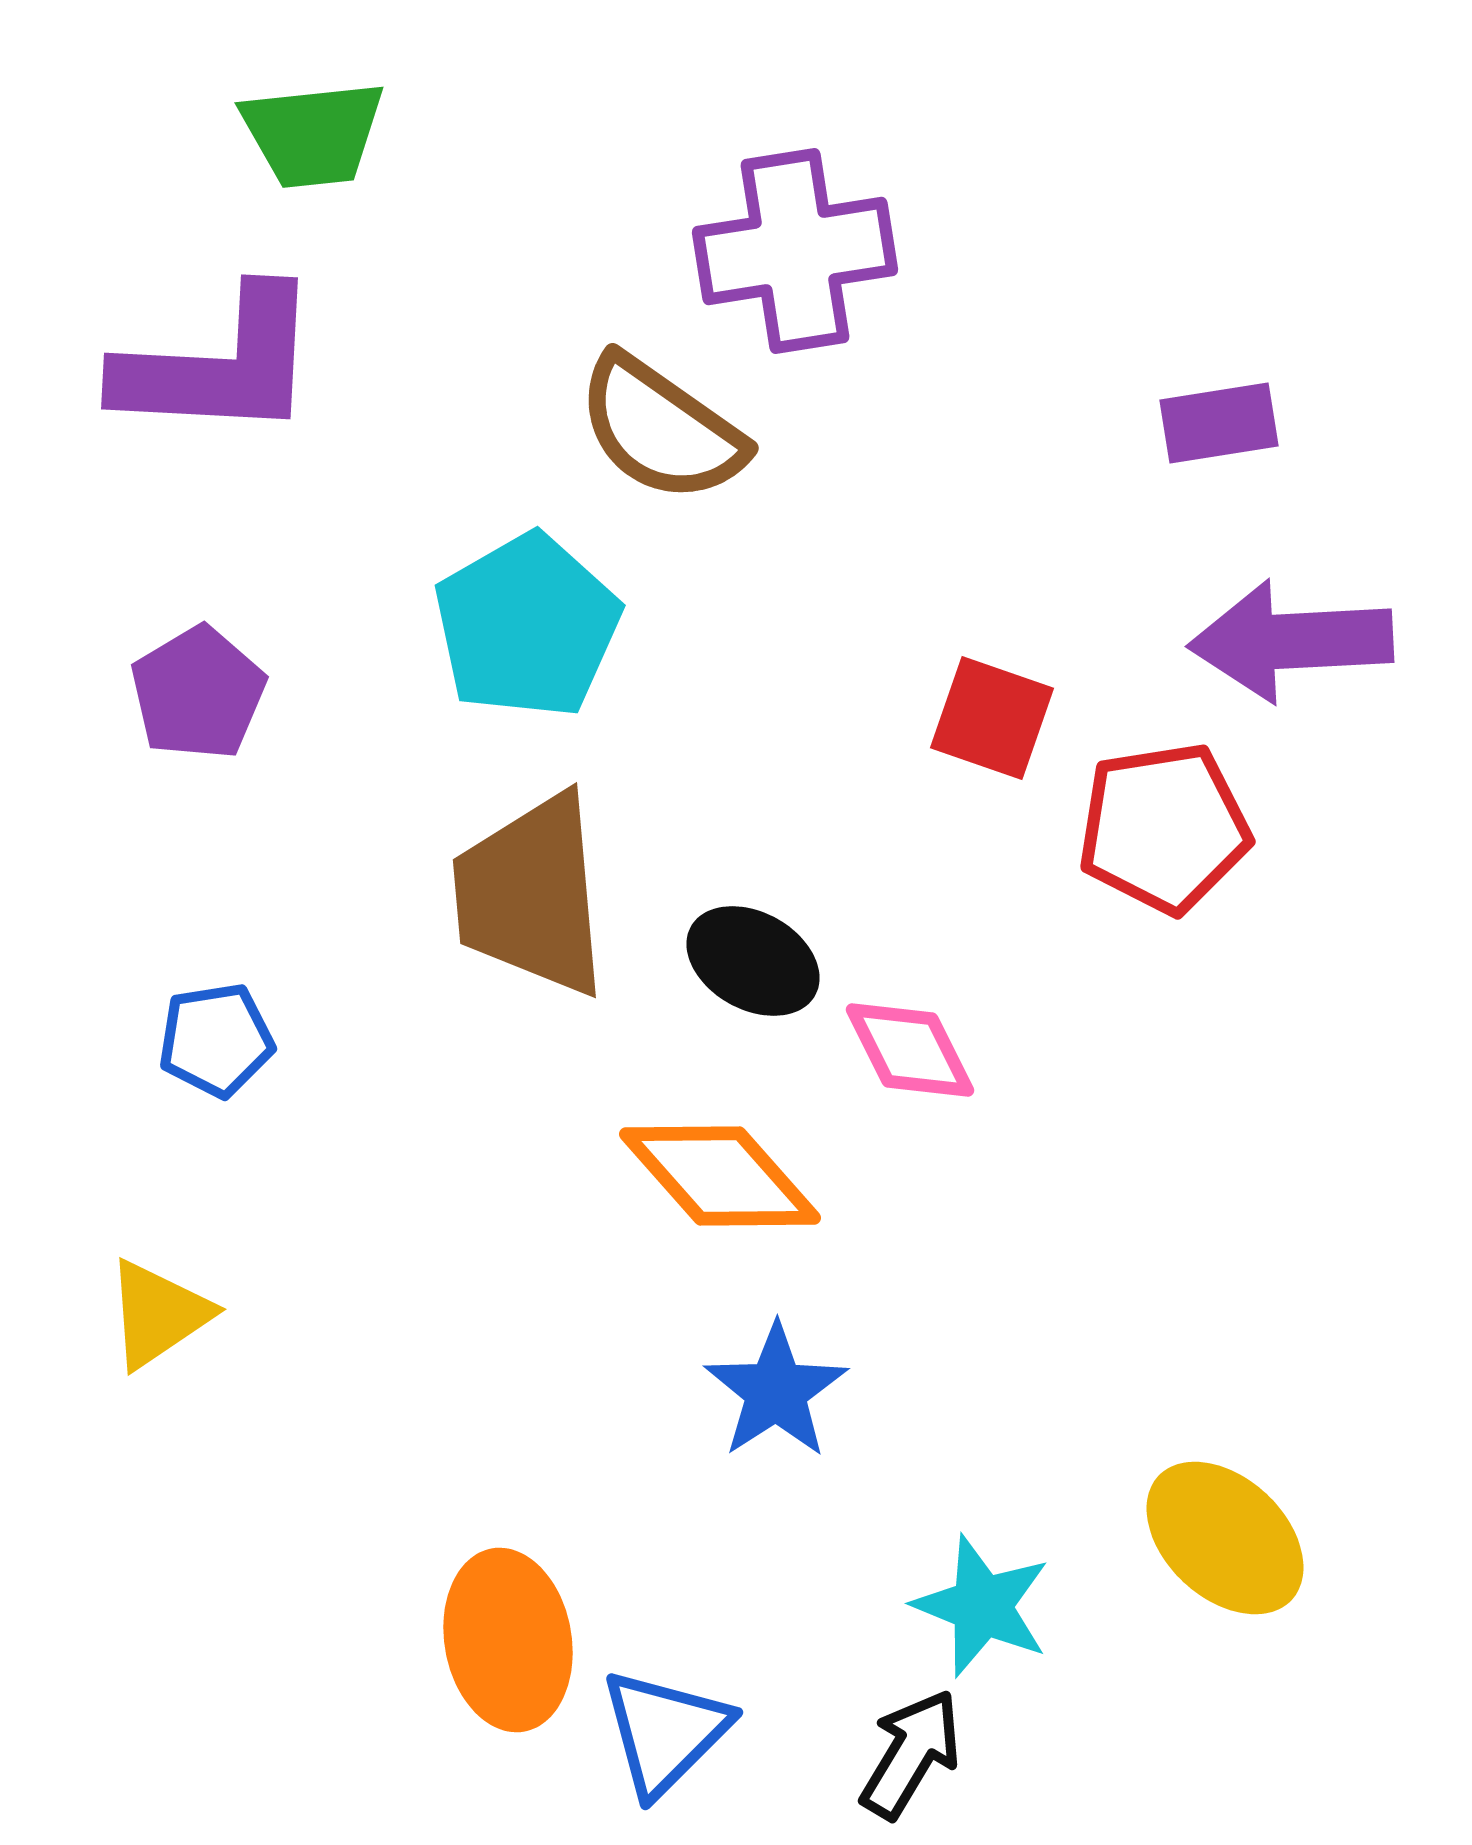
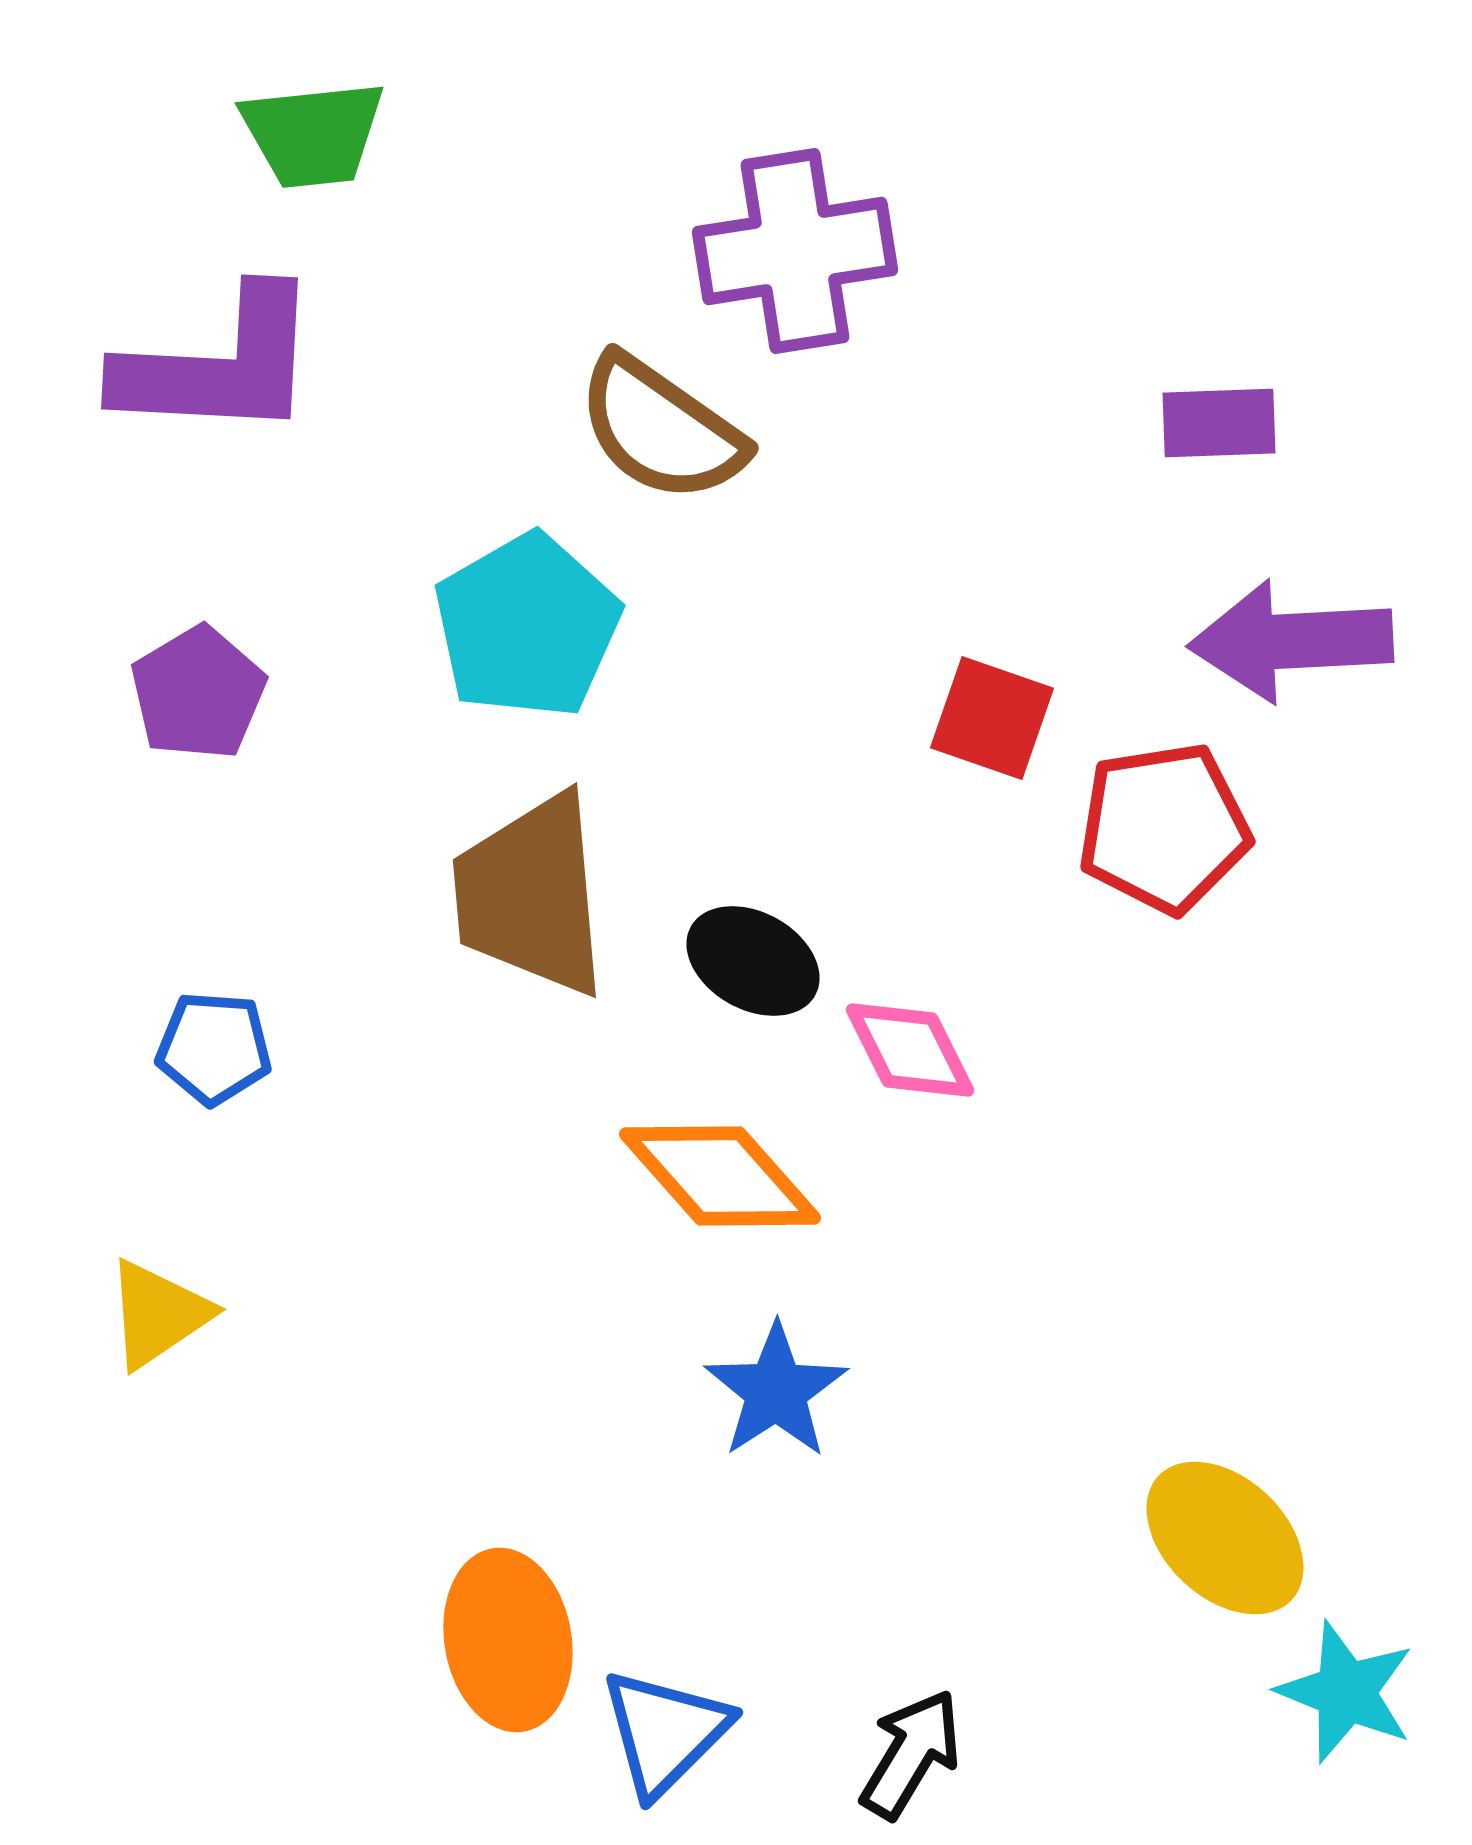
purple rectangle: rotated 7 degrees clockwise
blue pentagon: moved 2 px left, 8 px down; rotated 13 degrees clockwise
cyan star: moved 364 px right, 86 px down
